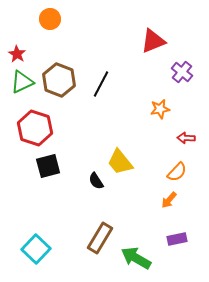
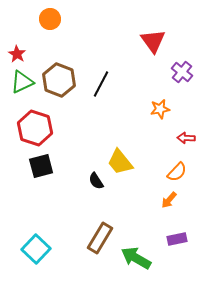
red triangle: rotated 44 degrees counterclockwise
black square: moved 7 px left
